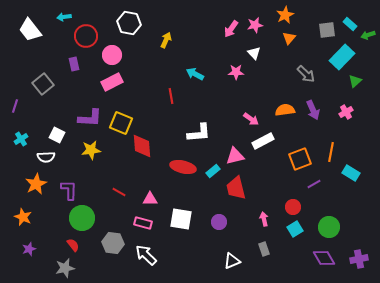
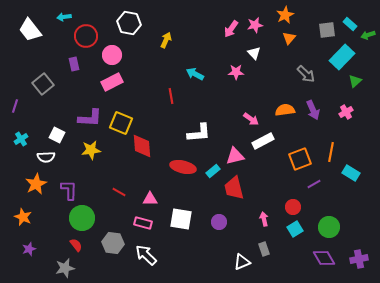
red trapezoid at (236, 188): moved 2 px left
red semicircle at (73, 245): moved 3 px right
white triangle at (232, 261): moved 10 px right, 1 px down
